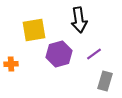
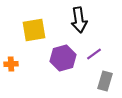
purple hexagon: moved 4 px right, 4 px down
